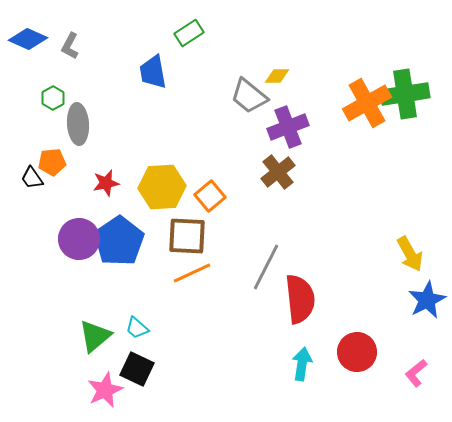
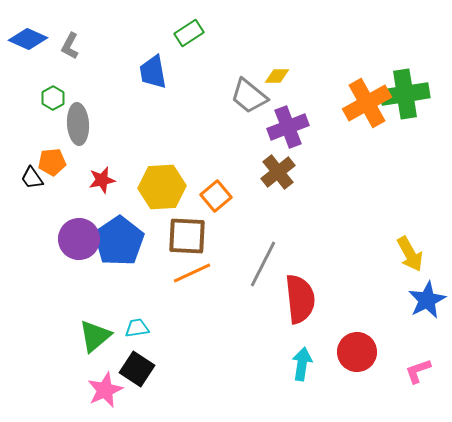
red star: moved 4 px left, 3 px up
orange square: moved 6 px right
gray line: moved 3 px left, 3 px up
cyan trapezoid: rotated 130 degrees clockwise
black square: rotated 8 degrees clockwise
pink L-shape: moved 2 px right, 2 px up; rotated 20 degrees clockwise
